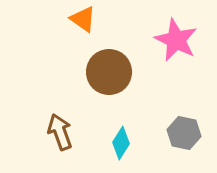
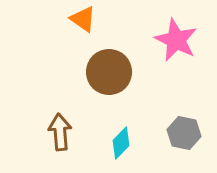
brown arrow: rotated 15 degrees clockwise
cyan diamond: rotated 12 degrees clockwise
